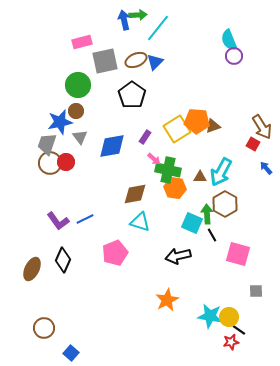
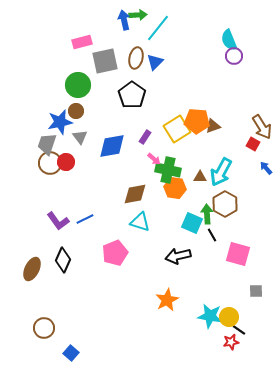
brown ellipse at (136, 60): moved 2 px up; rotated 55 degrees counterclockwise
